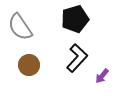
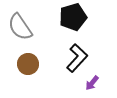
black pentagon: moved 2 px left, 2 px up
brown circle: moved 1 px left, 1 px up
purple arrow: moved 10 px left, 7 px down
